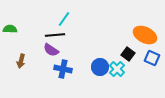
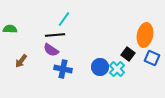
orange ellipse: rotated 75 degrees clockwise
brown arrow: rotated 24 degrees clockwise
